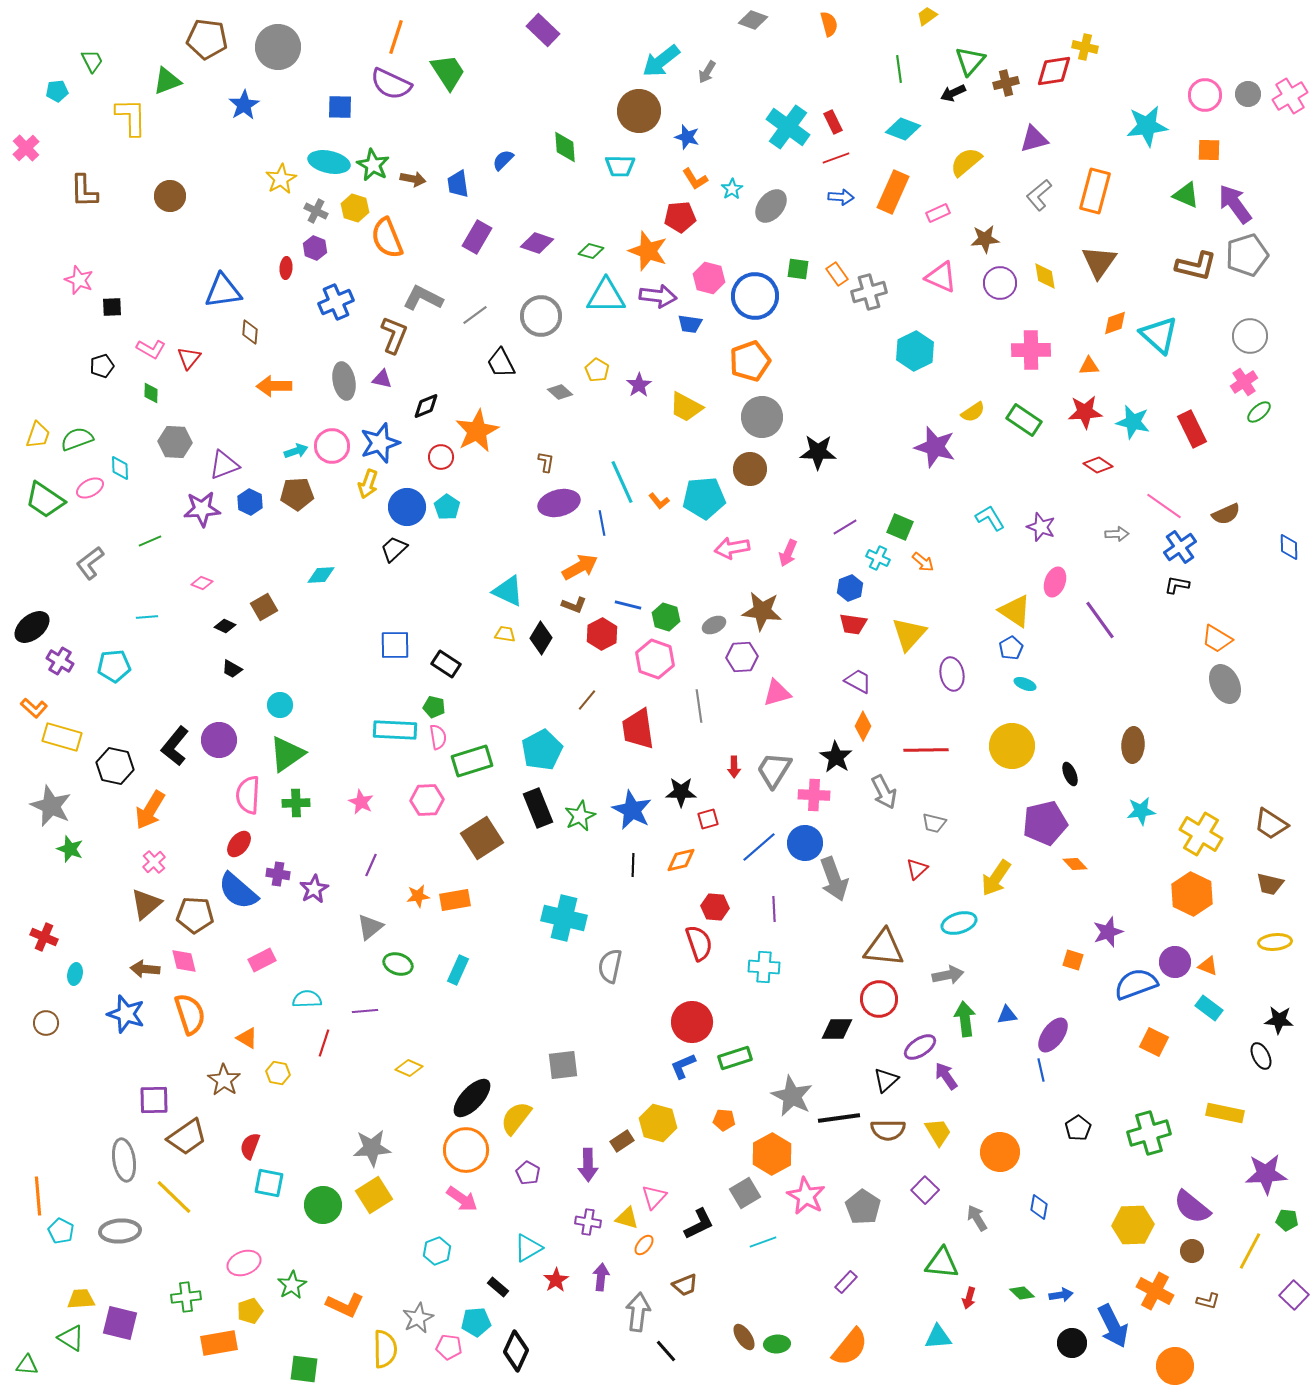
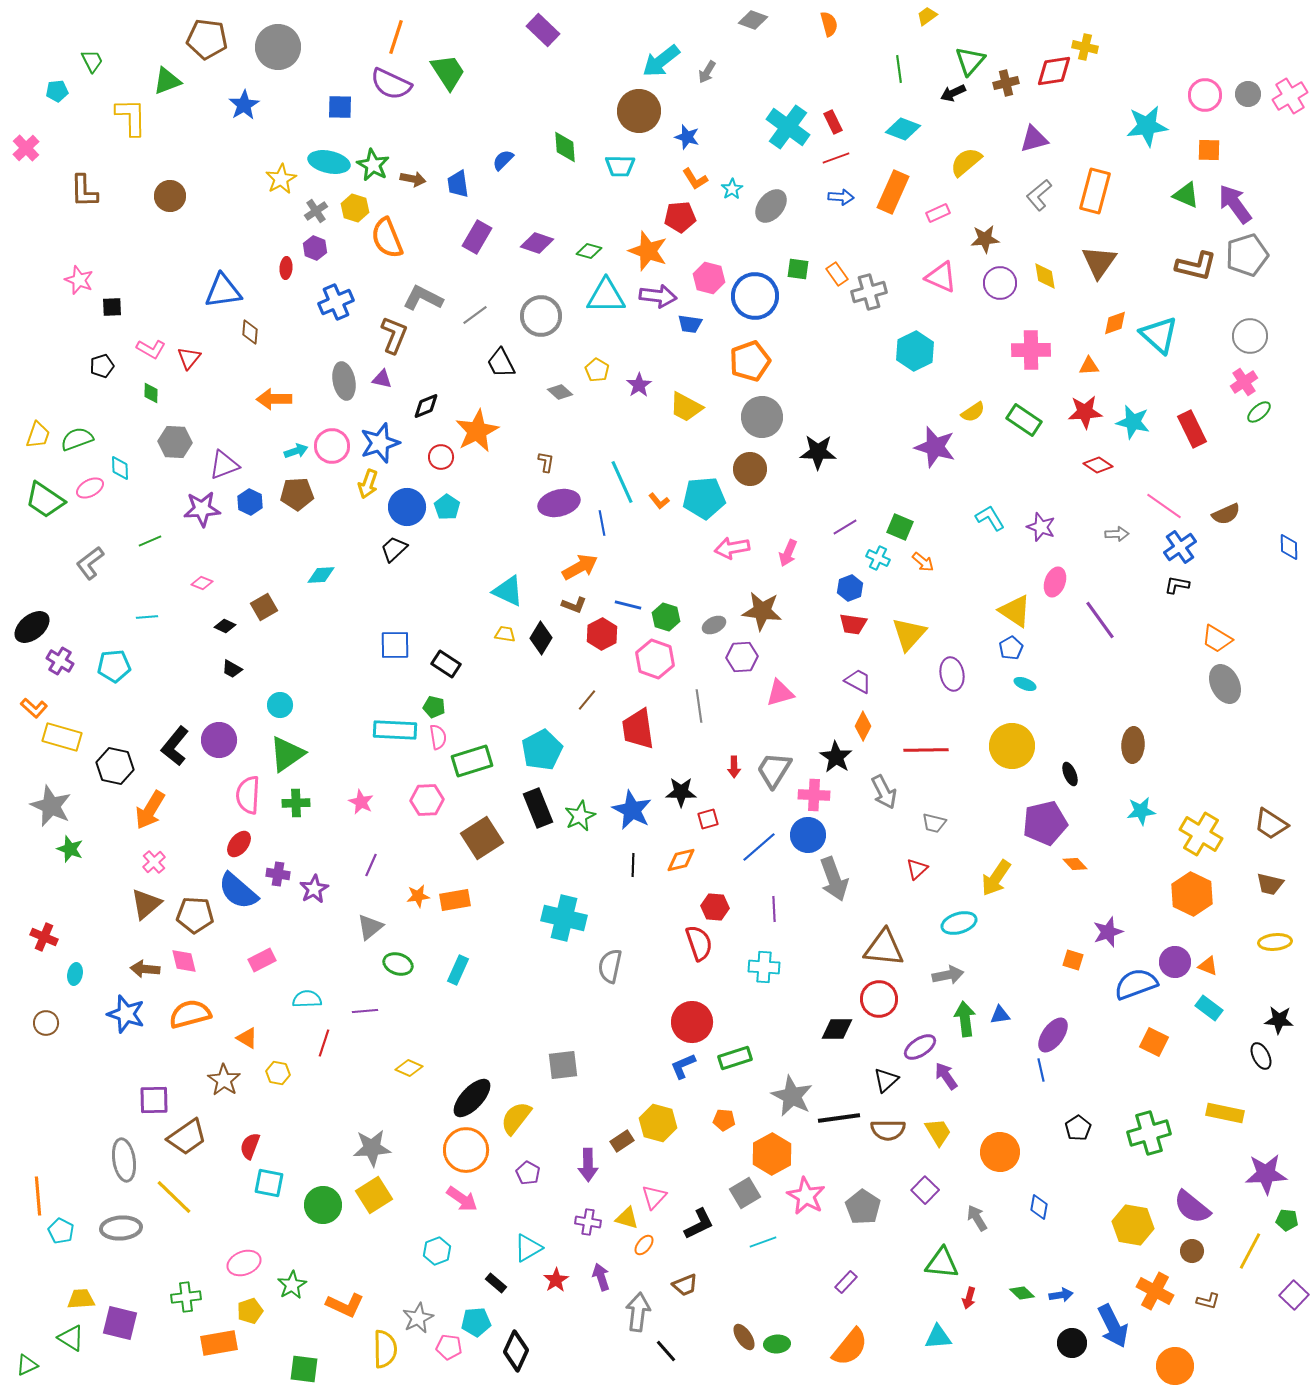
gray cross at (316, 211): rotated 30 degrees clockwise
green diamond at (591, 251): moved 2 px left
orange arrow at (274, 386): moved 13 px down
pink triangle at (777, 693): moved 3 px right
blue circle at (805, 843): moved 3 px right, 8 px up
orange semicircle at (190, 1014): rotated 87 degrees counterclockwise
blue triangle at (1007, 1015): moved 7 px left
yellow hexagon at (1133, 1225): rotated 12 degrees clockwise
gray ellipse at (120, 1231): moved 1 px right, 3 px up
purple arrow at (601, 1277): rotated 24 degrees counterclockwise
black rectangle at (498, 1287): moved 2 px left, 4 px up
green triangle at (27, 1365): rotated 30 degrees counterclockwise
